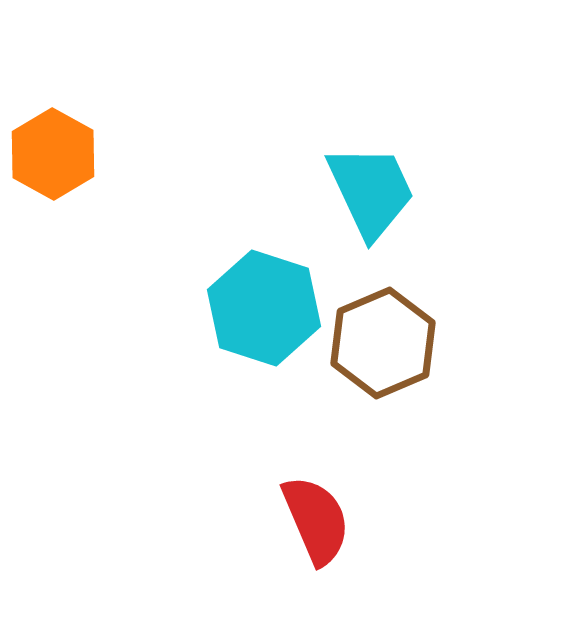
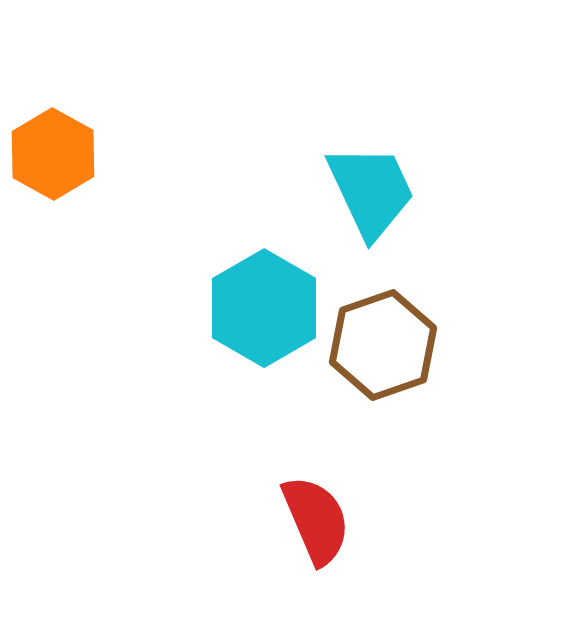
cyan hexagon: rotated 12 degrees clockwise
brown hexagon: moved 2 px down; rotated 4 degrees clockwise
